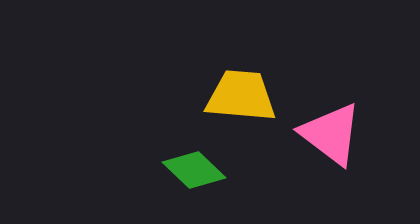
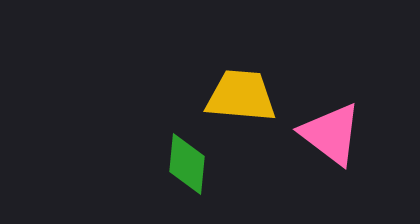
green diamond: moved 7 px left, 6 px up; rotated 52 degrees clockwise
